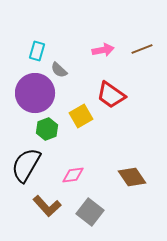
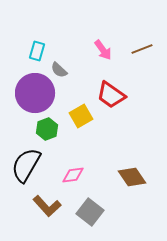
pink arrow: rotated 65 degrees clockwise
